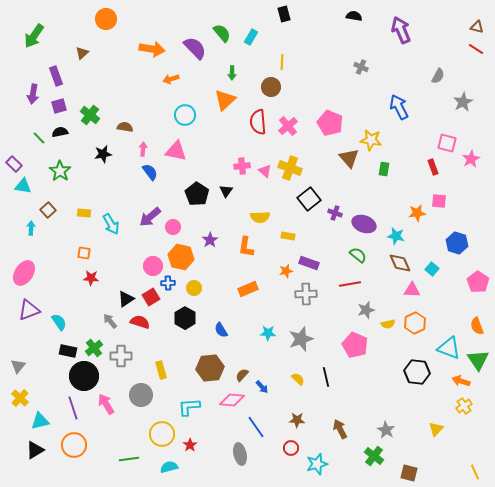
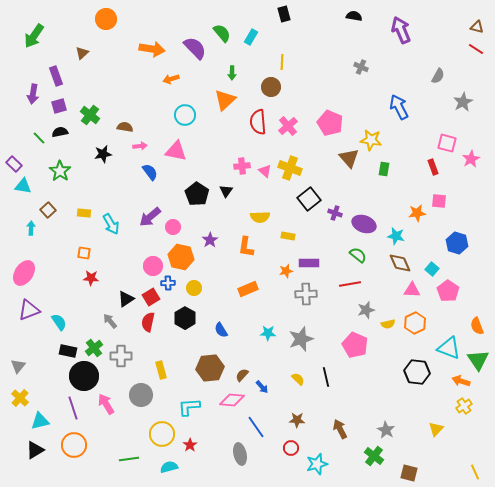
pink arrow at (143, 149): moved 3 px left, 3 px up; rotated 80 degrees clockwise
purple rectangle at (309, 263): rotated 18 degrees counterclockwise
pink pentagon at (478, 282): moved 30 px left, 9 px down
red semicircle at (140, 322): moved 8 px right; rotated 96 degrees counterclockwise
